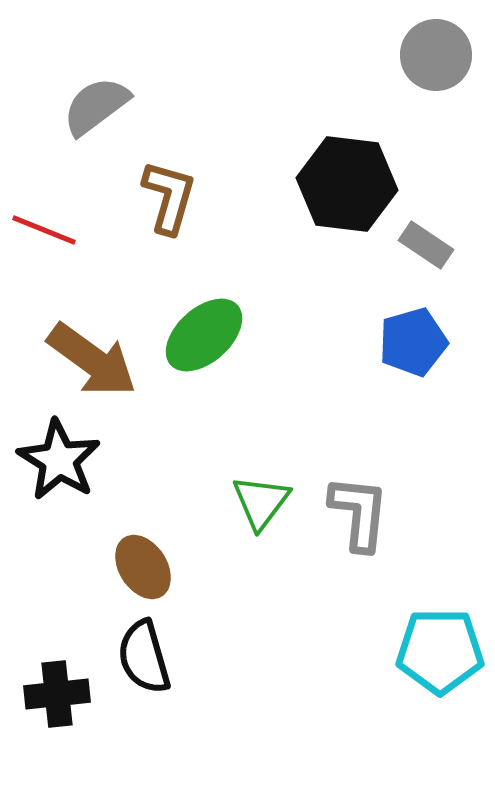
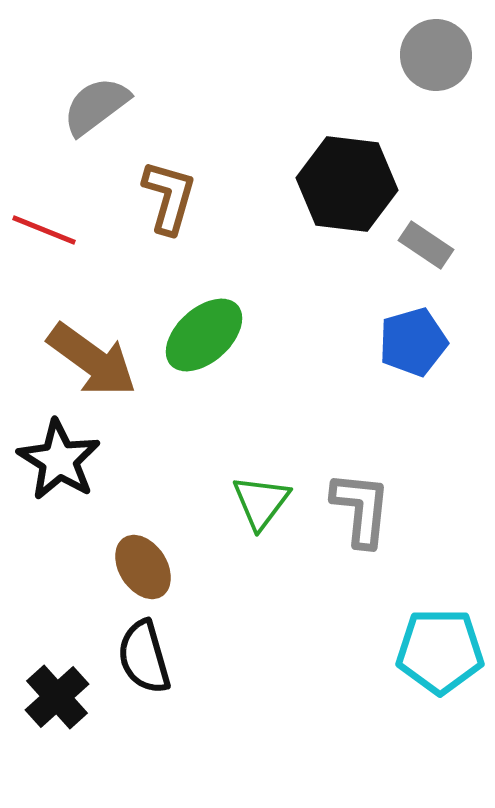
gray L-shape: moved 2 px right, 4 px up
black cross: moved 3 px down; rotated 36 degrees counterclockwise
